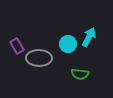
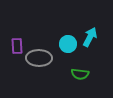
cyan arrow: moved 1 px right
purple rectangle: rotated 28 degrees clockwise
